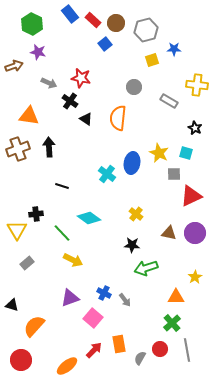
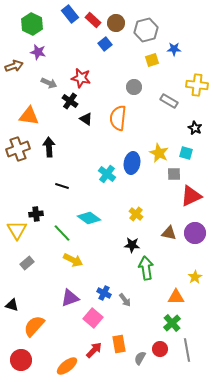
green arrow at (146, 268): rotated 100 degrees clockwise
